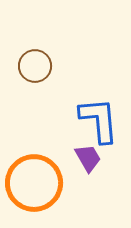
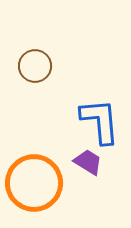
blue L-shape: moved 1 px right, 1 px down
purple trapezoid: moved 4 px down; rotated 28 degrees counterclockwise
